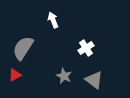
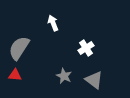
white arrow: moved 3 px down
gray semicircle: moved 4 px left
red triangle: rotated 32 degrees clockwise
